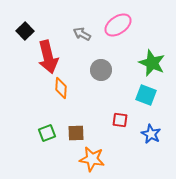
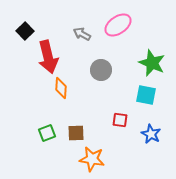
cyan square: rotated 10 degrees counterclockwise
